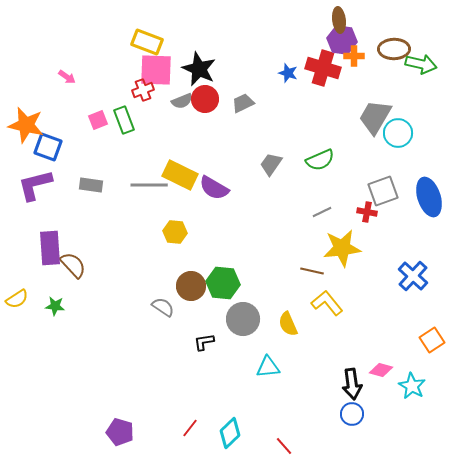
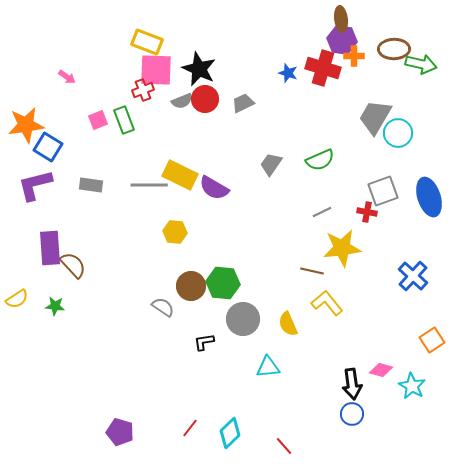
brown ellipse at (339, 20): moved 2 px right, 1 px up
orange star at (26, 125): rotated 21 degrees counterclockwise
blue square at (48, 147): rotated 12 degrees clockwise
